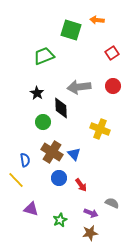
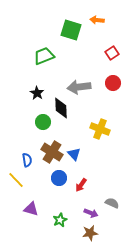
red circle: moved 3 px up
blue semicircle: moved 2 px right
red arrow: rotated 72 degrees clockwise
